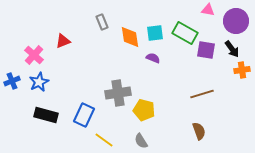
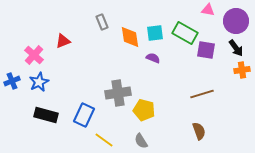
black arrow: moved 4 px right, 1 px up
